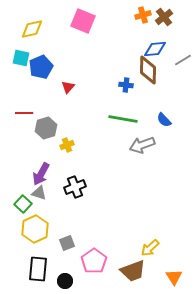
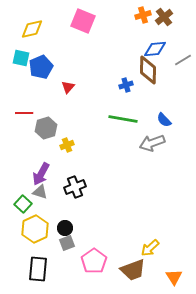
blue cross: rotated 24 degrees counterclockwise
gray arrow: moved 10 px right, 2 px up
gray triangle: moved 1 px right, 1 px up
brown trapezoid: moved 1 px up
black circle: moved 53 px up
